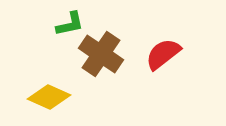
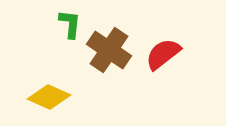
green L-shape: rotated 72 degrees counterclockwise
brown cross: moved 8 px right, 4 px up
